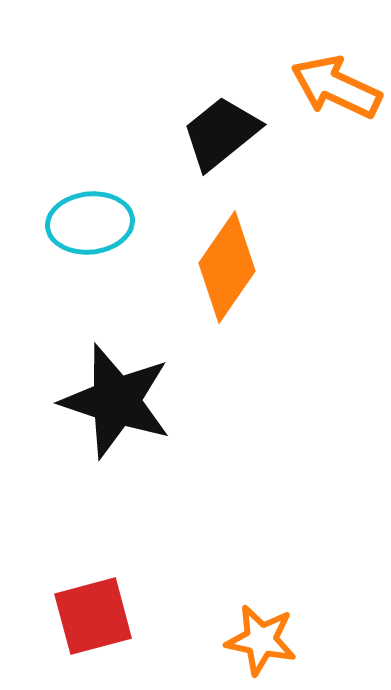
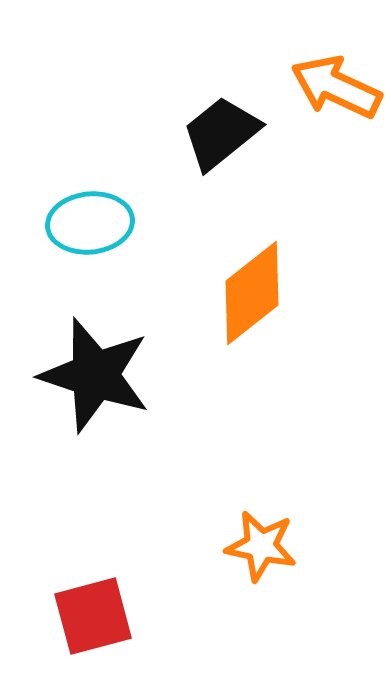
orange diamond: moved 25 px right, 26 px down; rotated 17 degrees clockwise
black star: moved 21 px left, 26 px up
orange star: moved 94 px up
